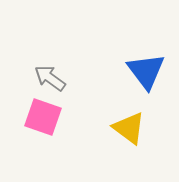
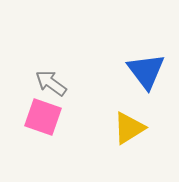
gray arrow: moved 1 px right, 5 px down
yellow triangle: rotated 51 degrees clockwise
